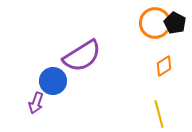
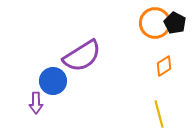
purple arrow: rotated 20 degrees counterclockwise
